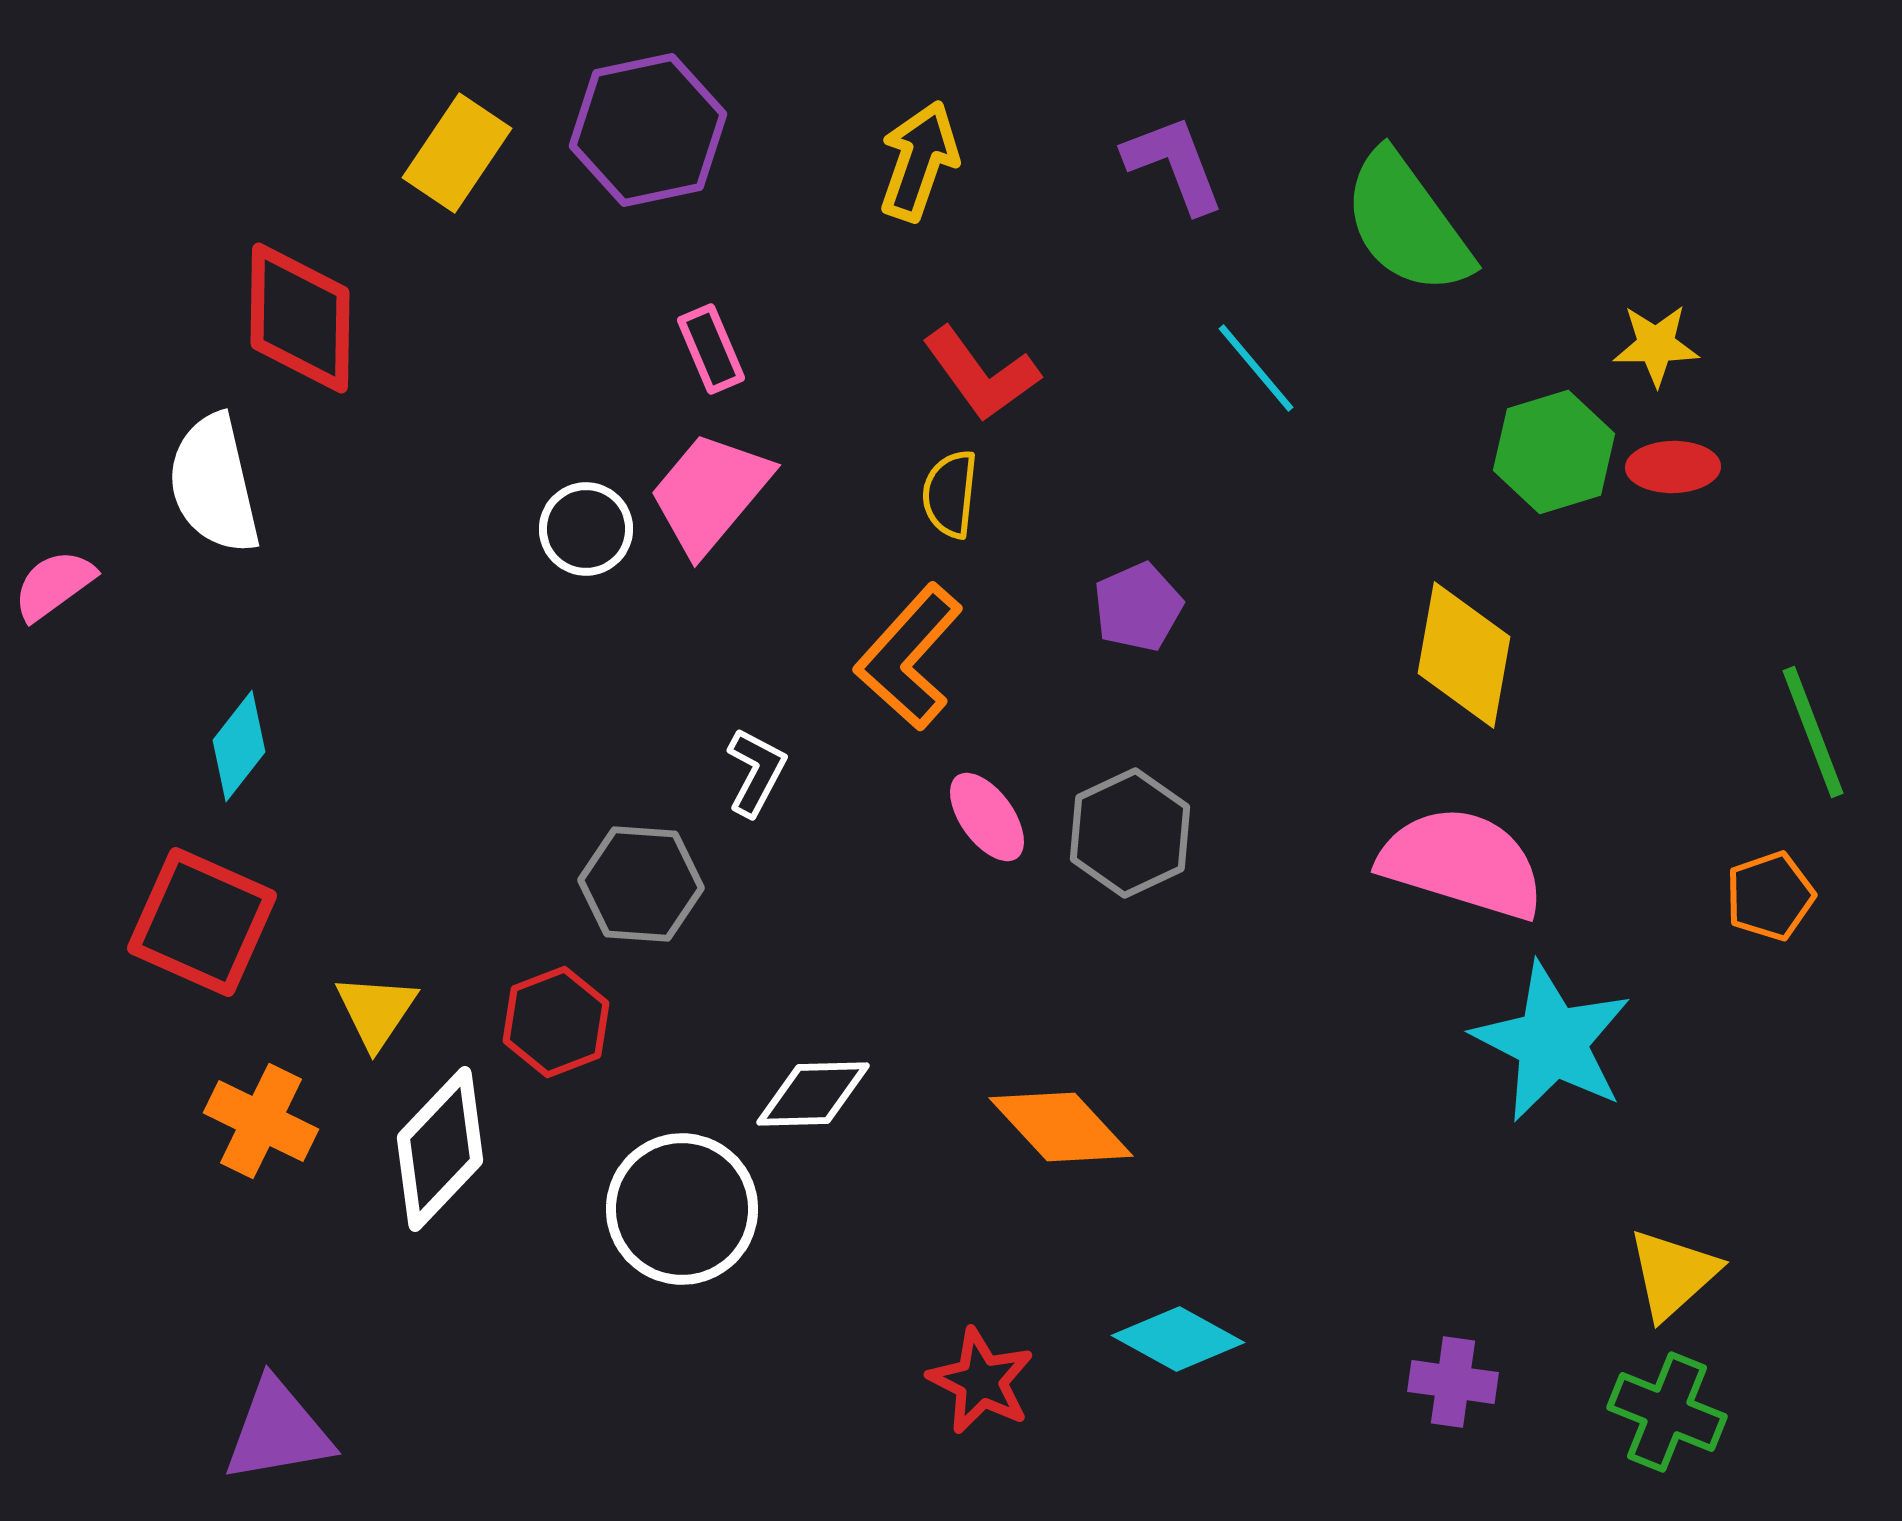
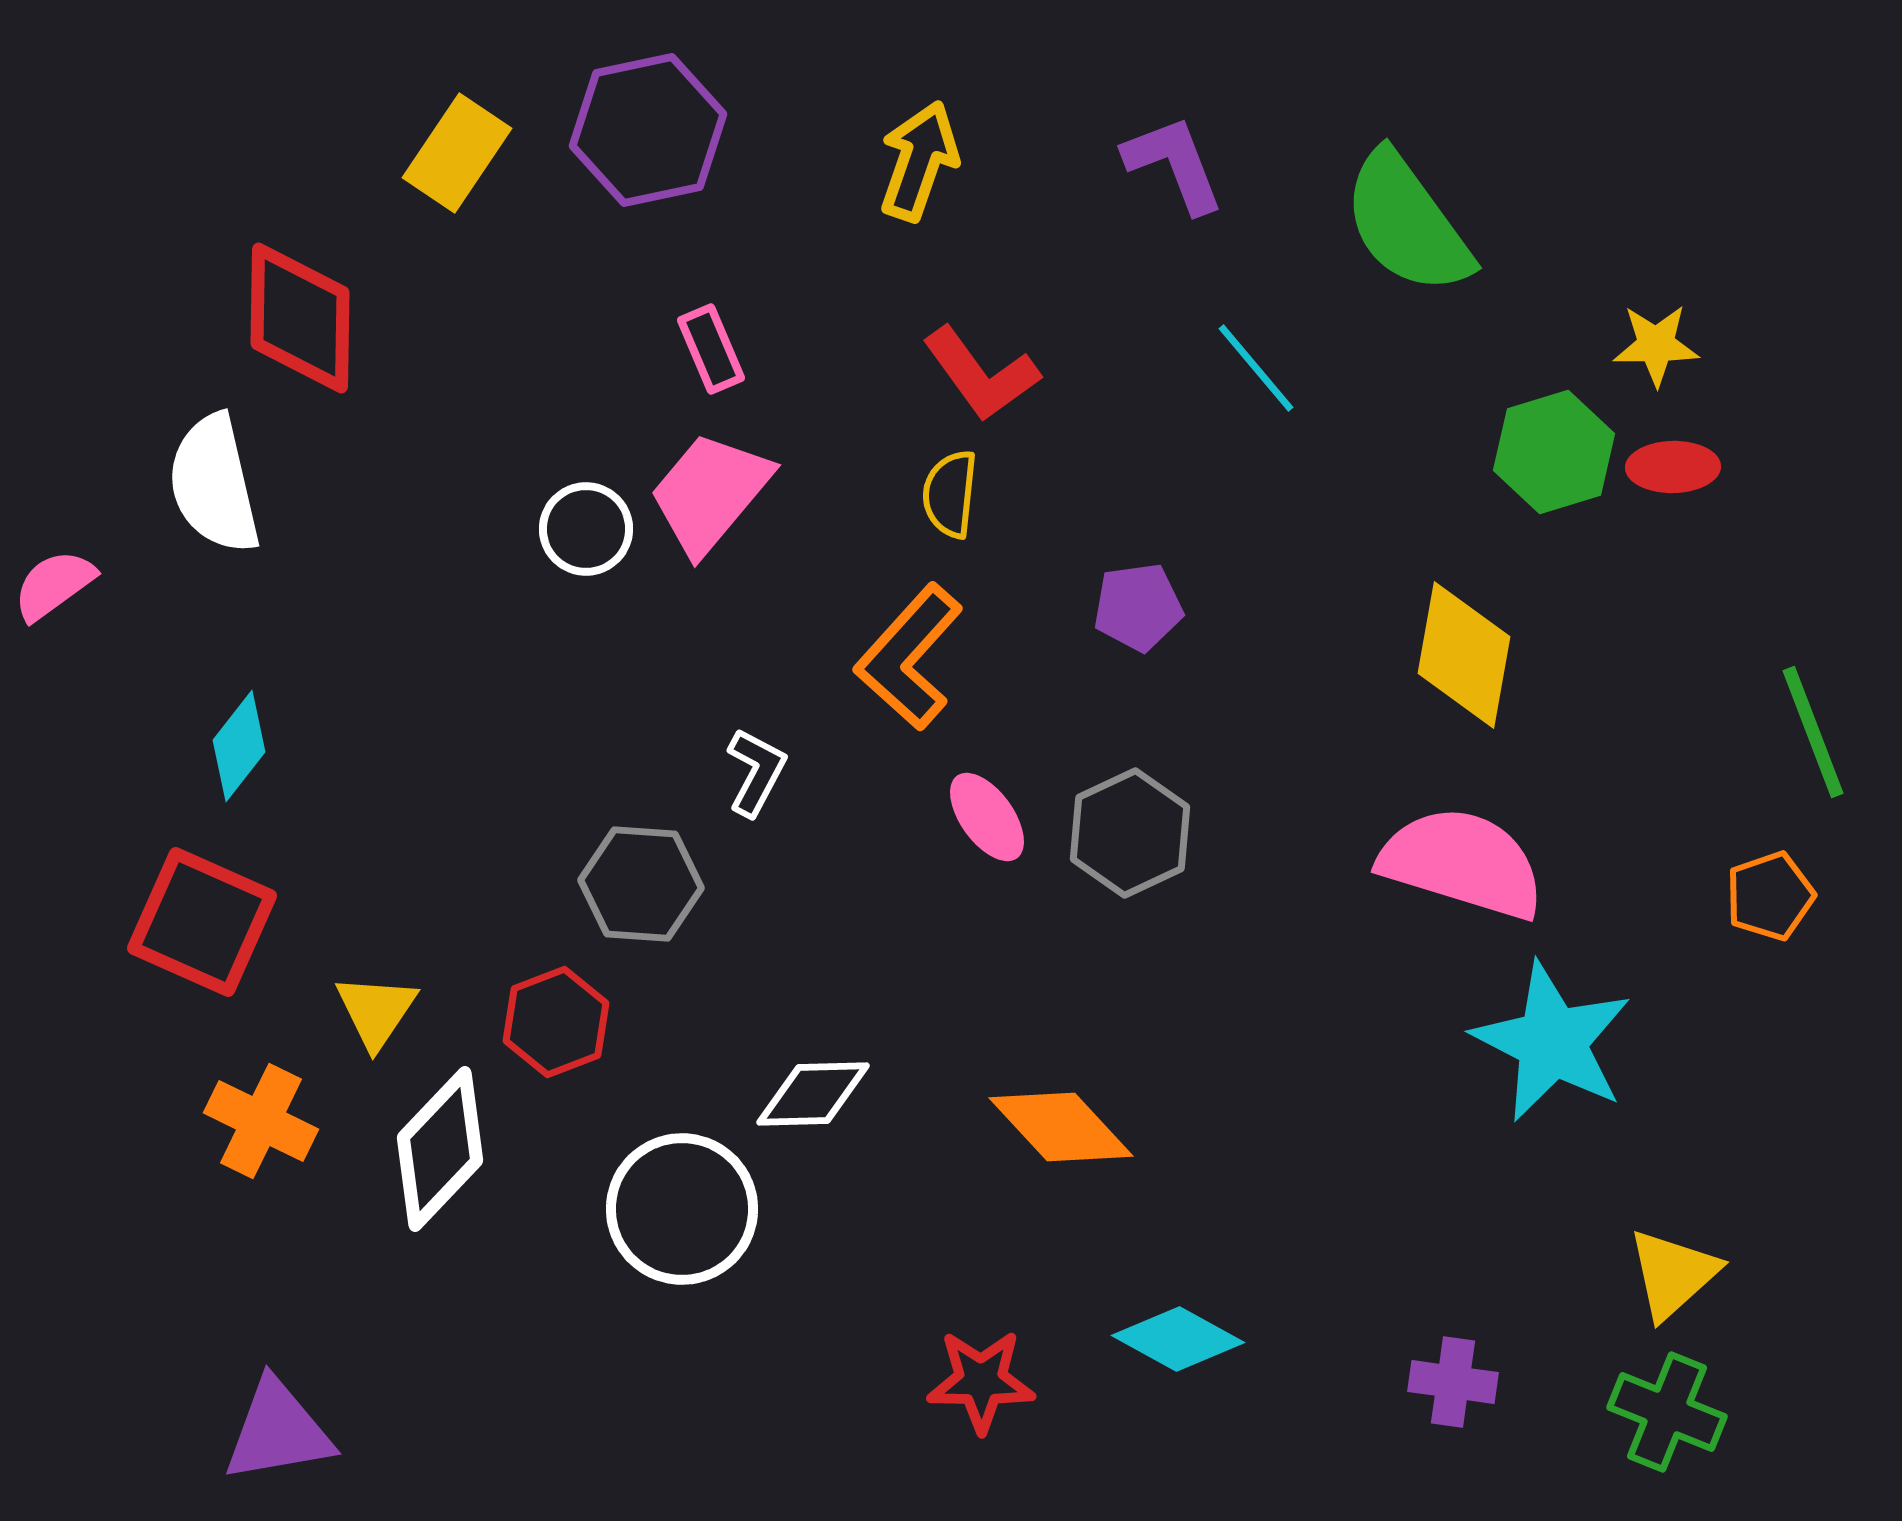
purple pentagon at (1138, 607): rotated 16 degrees clockwise
red star at (981, 1381): rotated 26 degrees counterclockwise
